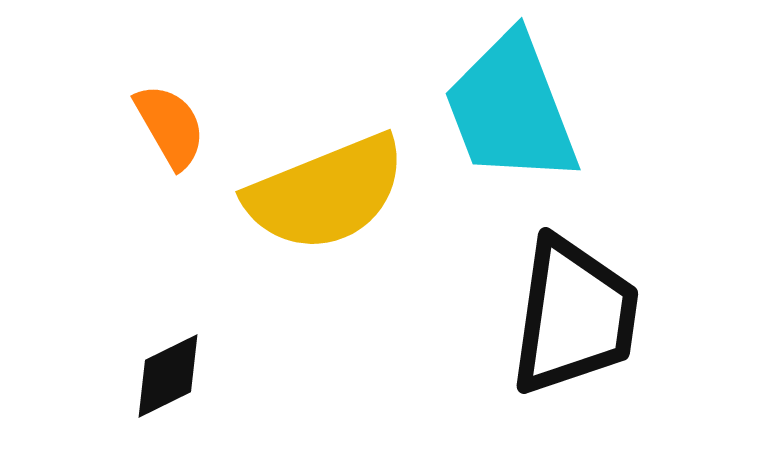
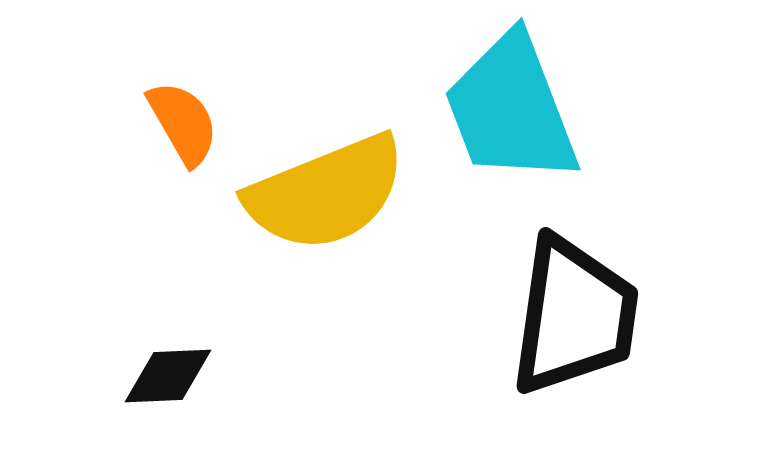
orange semicircle: moved 13 px right, 3 px up
black diamond: rotated 24 degrees clockwise
